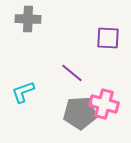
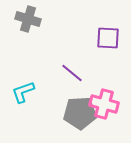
gray cross: rotated 15 degrees clockwise
